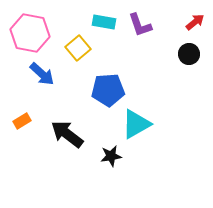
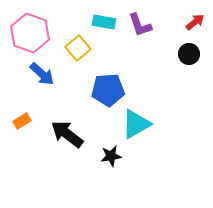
pink hexagon: rotated 9 degrees clockwise
